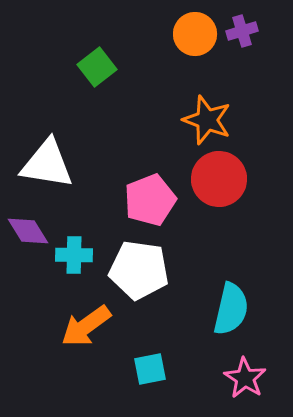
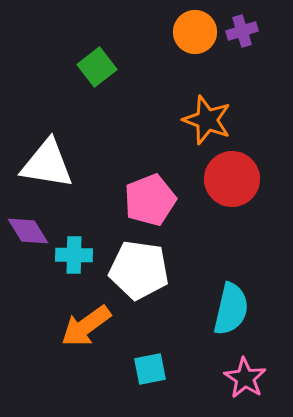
orange circle: moved 2 px up
red circle: moved 13 px right
